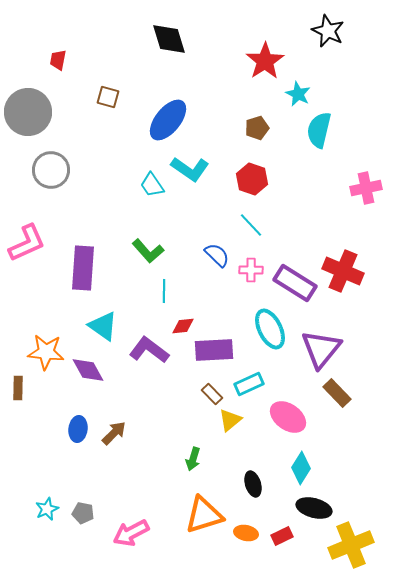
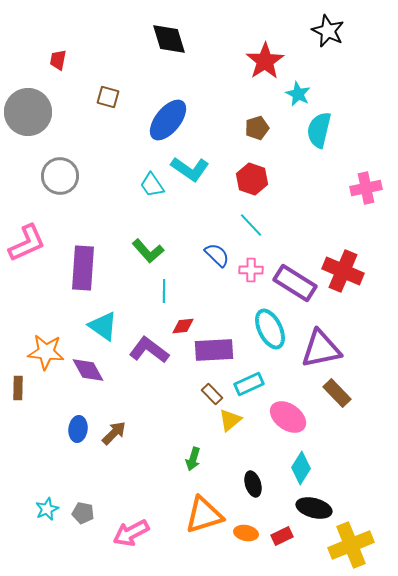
gray circle at (51, 170): moved 9 px right, 6 px down
purple triangle at (321, 349): rotated 39 degrees clockwise
